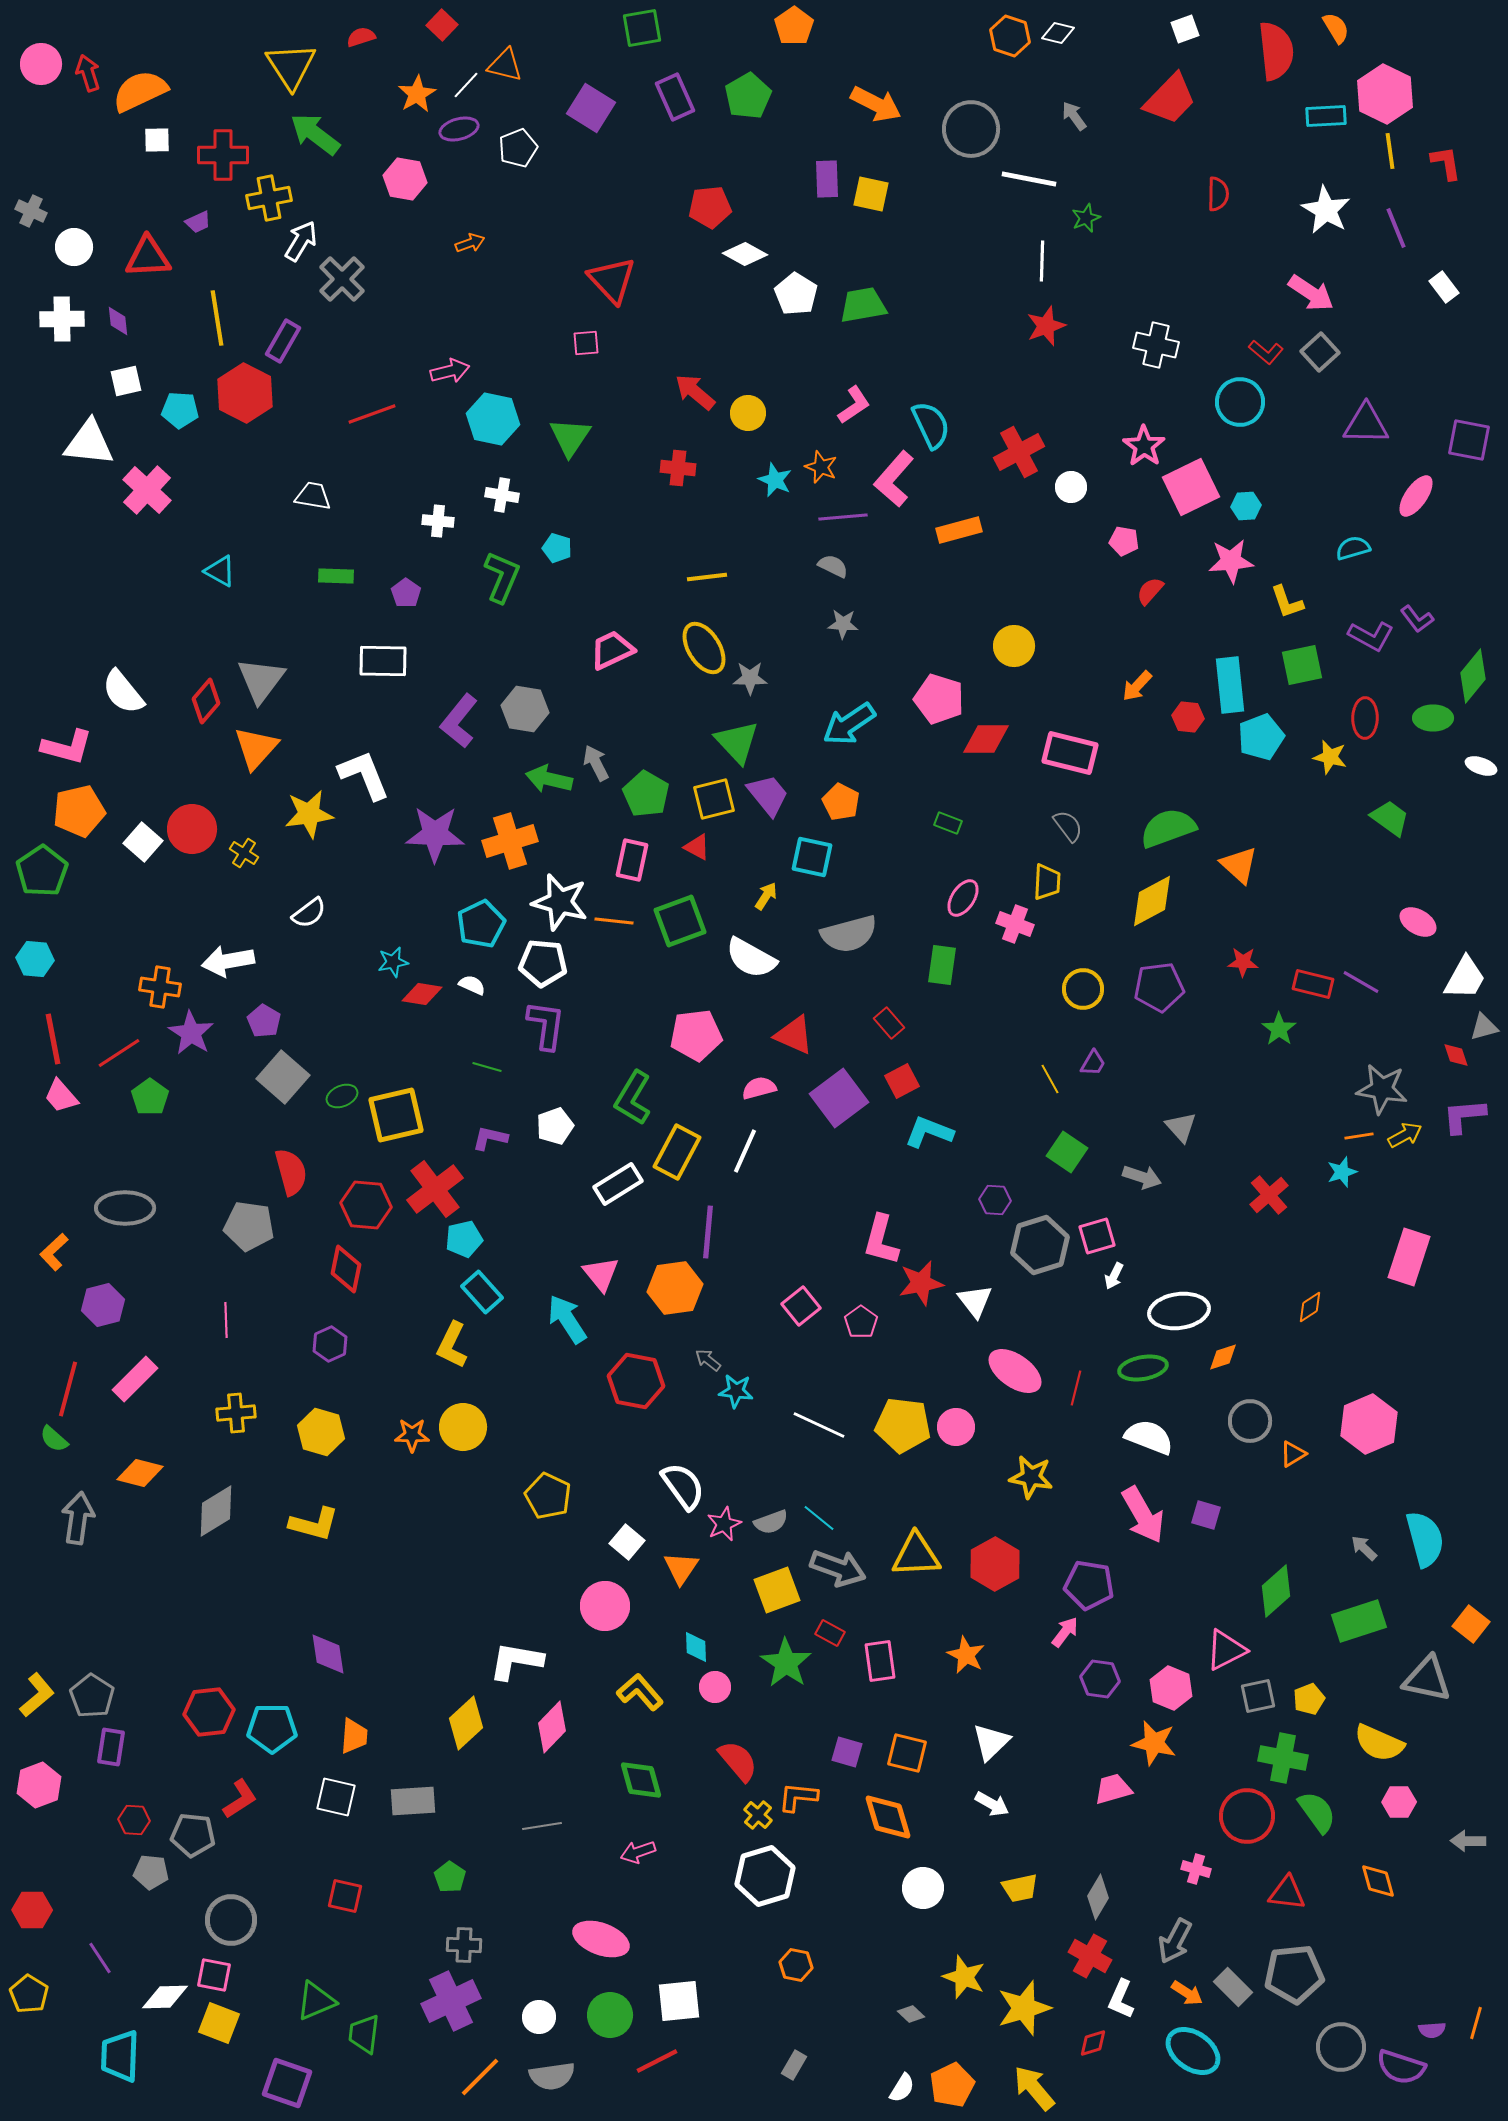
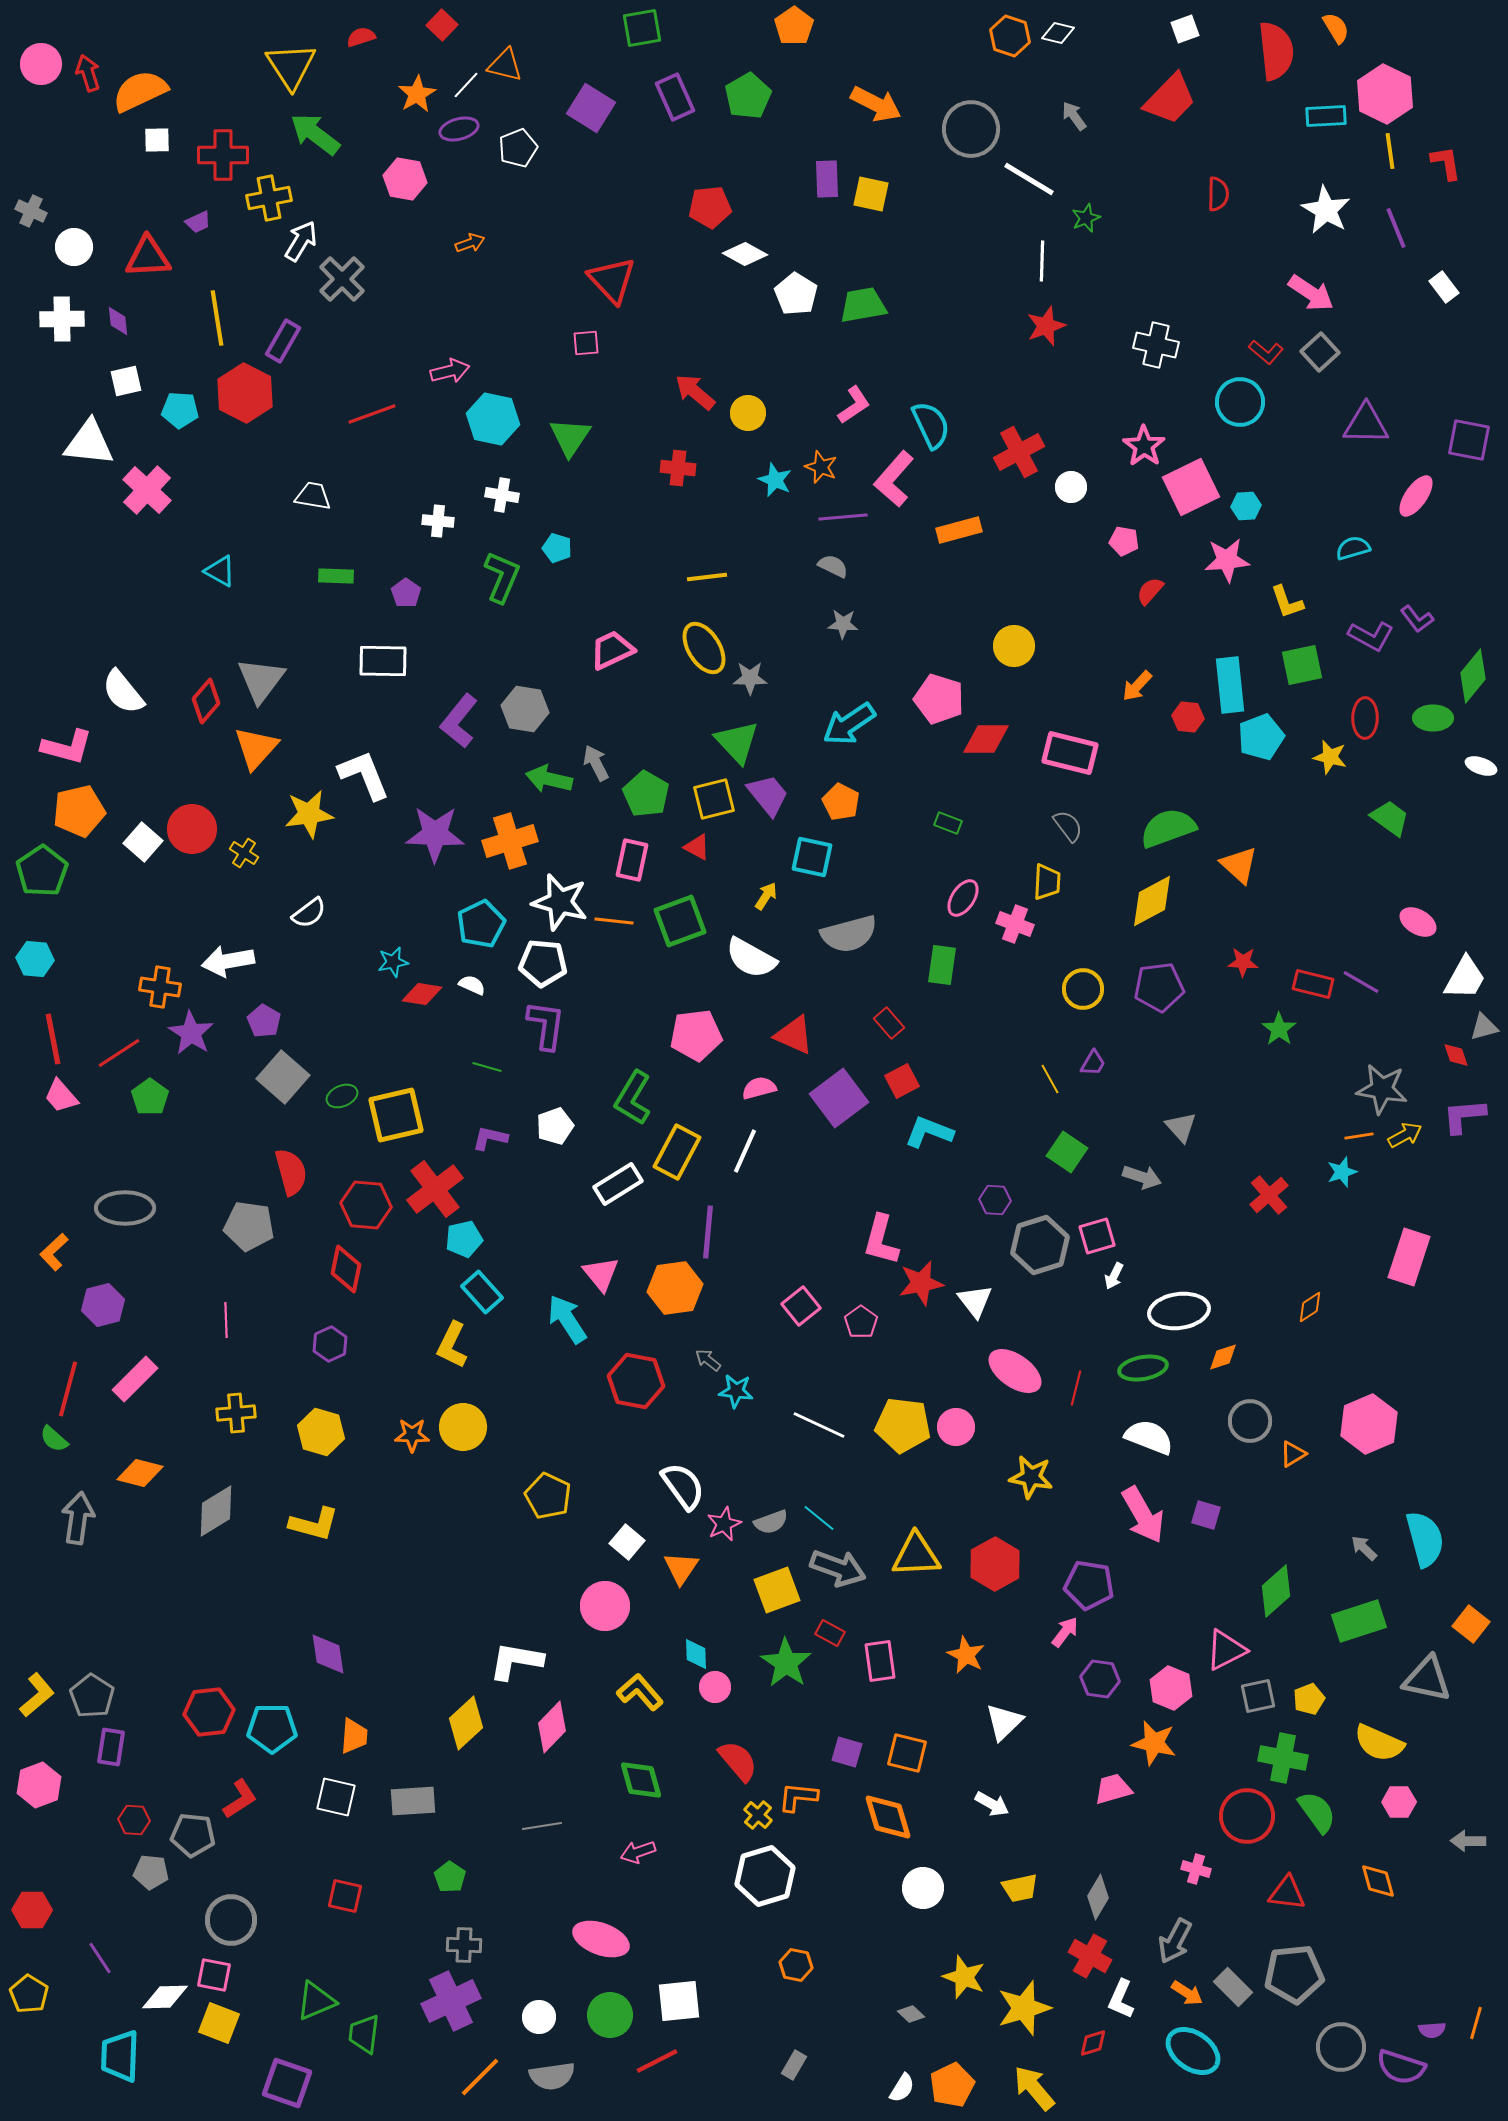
white line at (1029, 179): rotated 20 degrees clockwise
pink star at (1231, 561): moved 4 px left, 1 px up
cyan diamond at (696, 1647): moved 7 px down
white triangle at (991, 1742): moved 13 px right, 20 px up
